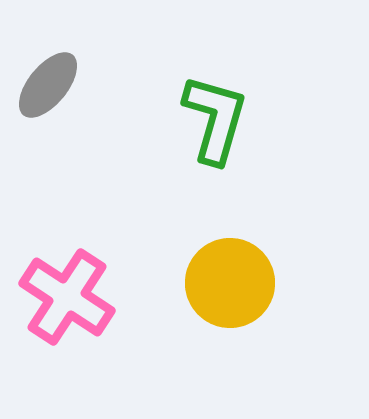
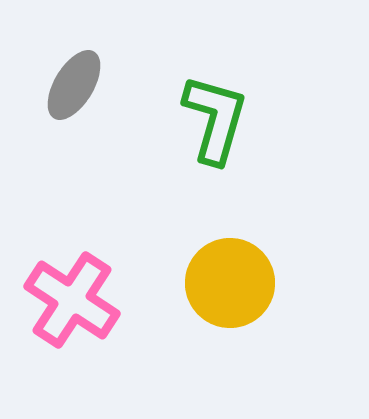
gray ellipse: moved 26 px right; rotated 8 degrees counterclockwise
pink cross: moved 5 px right, 3 px down
